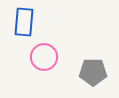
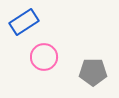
blue rectangle: rotated 52 degrees clockwise
